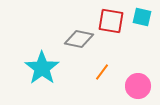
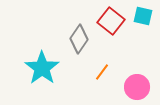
cyan square: moved 1 px right, 1 px up
red square: rotated 28 degrees clockwise
gray diamond: rotated 68 degrees counterclockwise
pink circle: moved 1 px left, 1 px down
